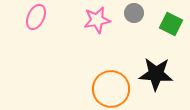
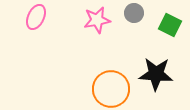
green square: moved 1 px left, 1 px down
